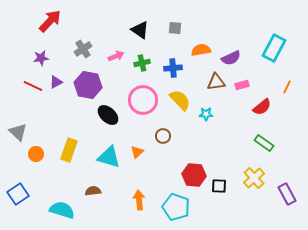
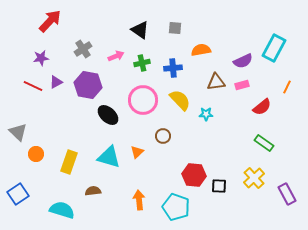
purple semicircle: moved 12 px right, 3 px down
yellow rectangle: moved 12 px down
